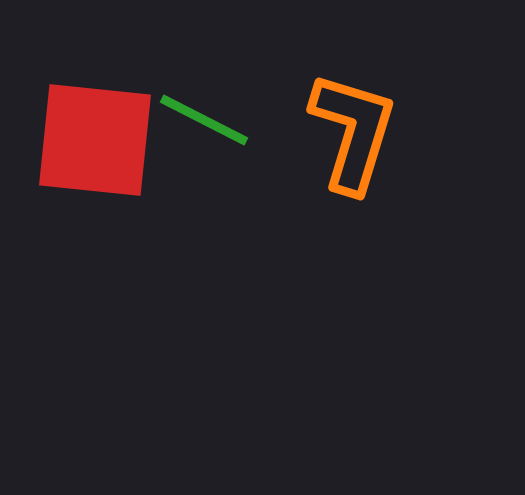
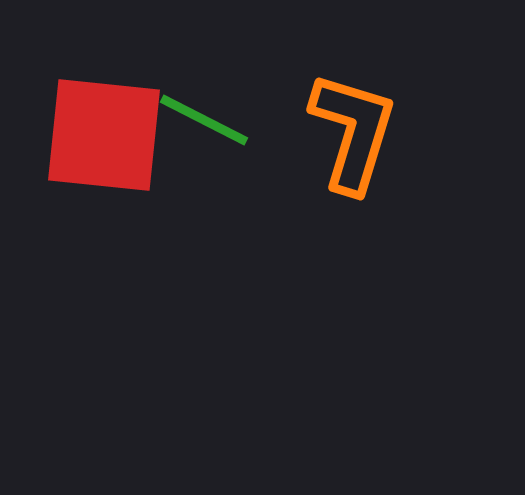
red square: moved 9 px right, 5 px up
